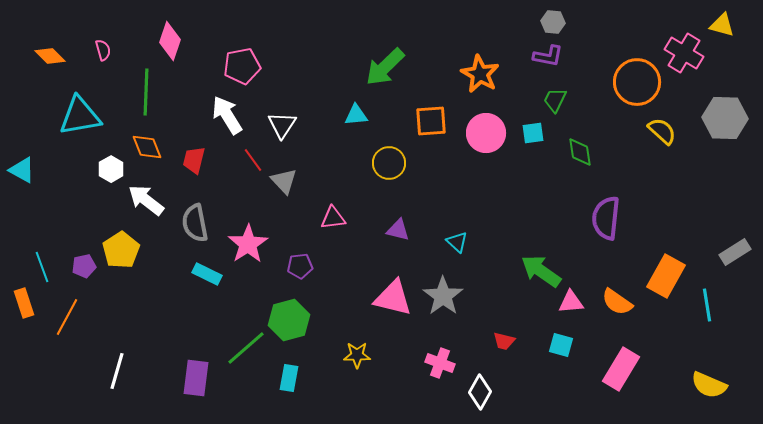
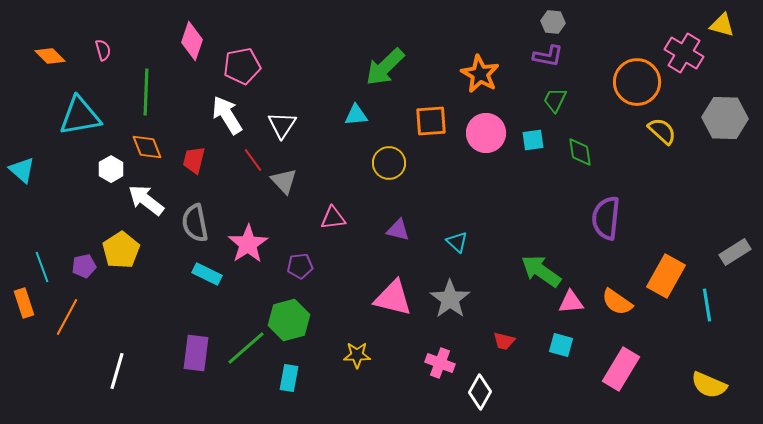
pink diamond at (170, 41): moved 22 px right
cyan square at (533, 133): moved 7 px down
cyan triangle at (22, 170): rotated 12 degrees clockwise
gray star at (443, 296): moved 7 px right, 3 px down
purple rectangle at (196, 378): moved 25 px up
